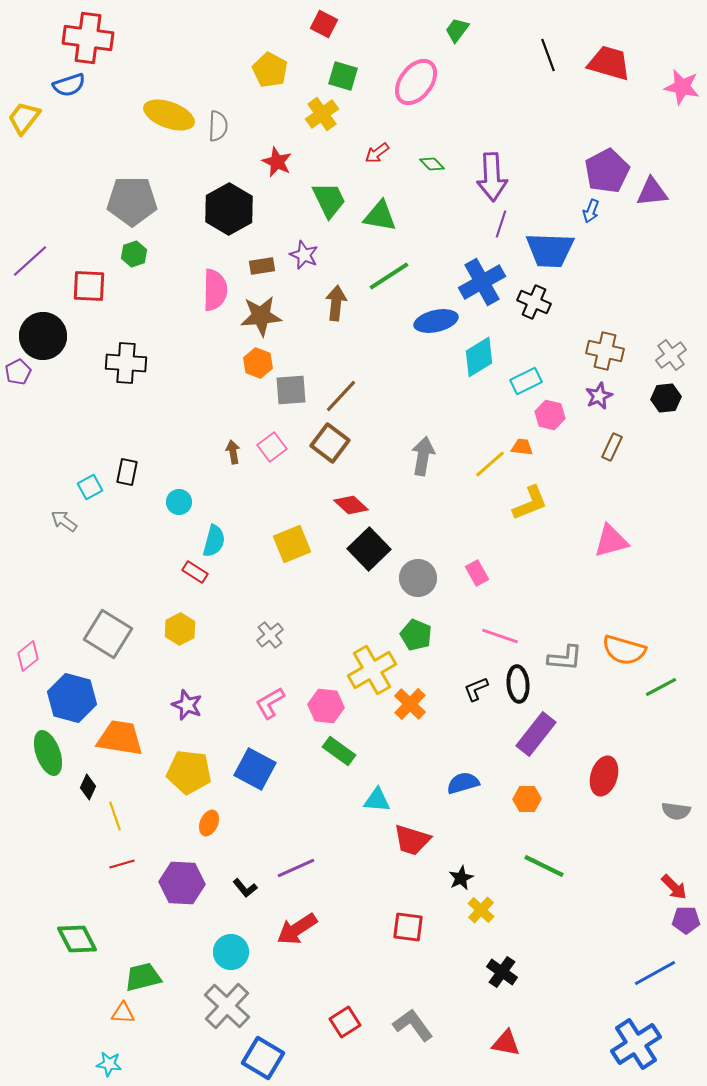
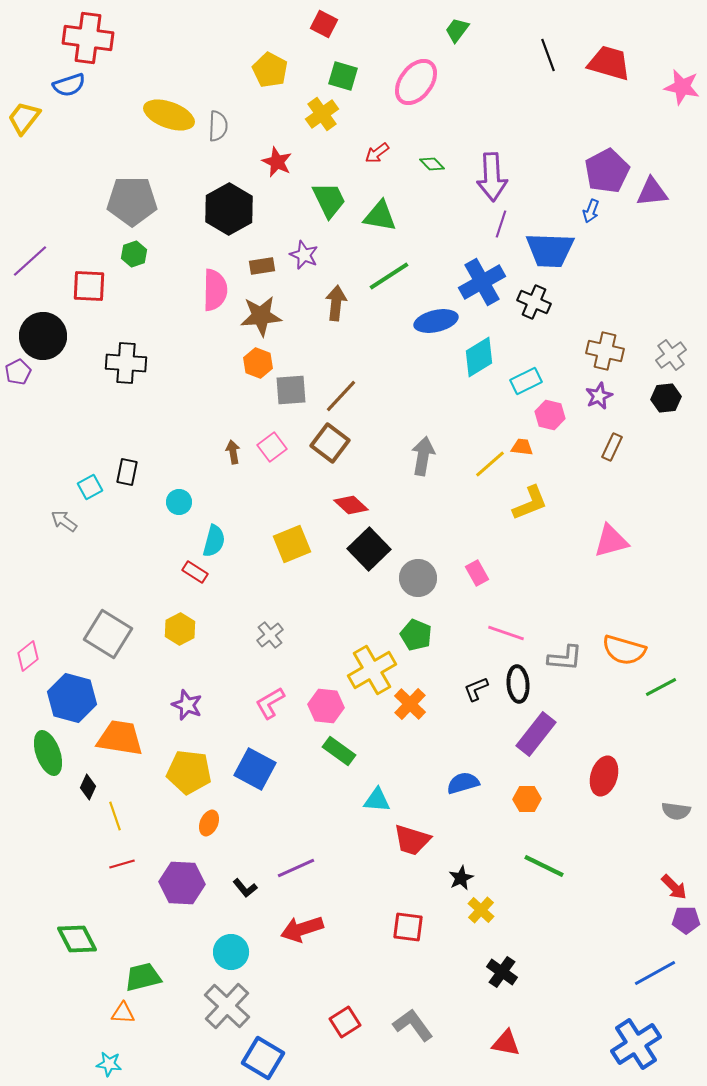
pink line at (500, 636): moved 6 px right, 3 px up
red arrow at (297, 929): moved 5 px right; rotated 15 degrees clockwise
